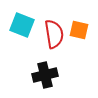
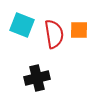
orange square: rotated 12 degrees counterclockwise
black cross: moved 8 px left, 3 px down
